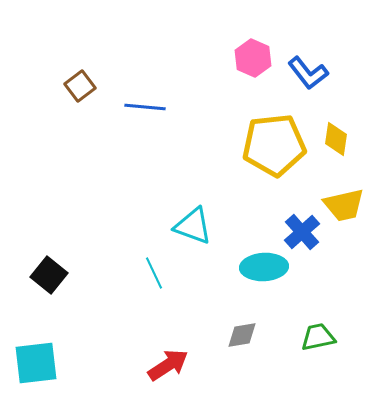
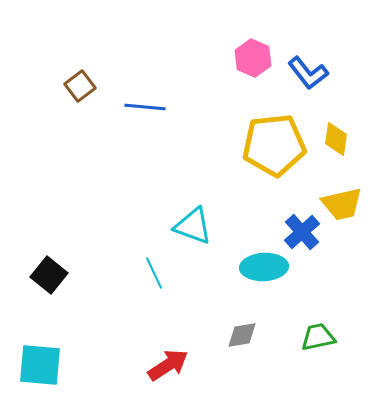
yellow trapezoid: moved 2 px left, 1 px up
cyan square: moved 4 px right, 2 px down; rotated 12 degrees clockwise
